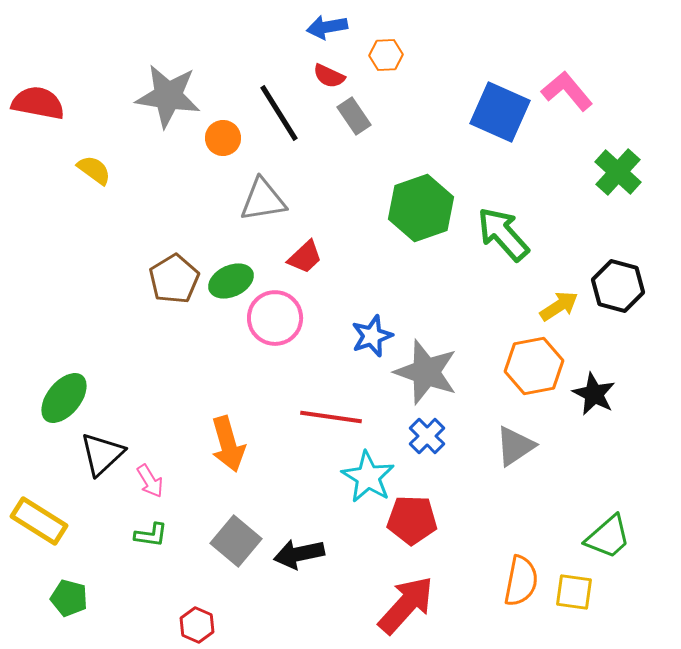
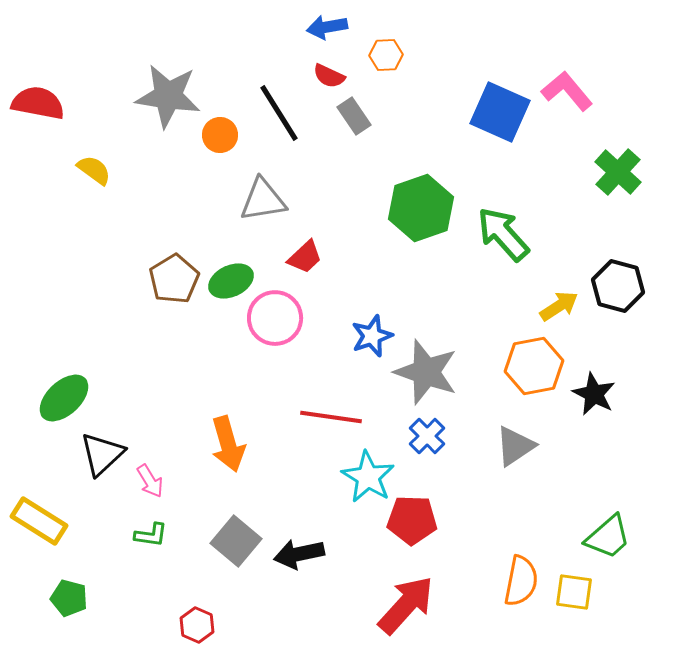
orange circle at (223, 138): moved 3 px left, 3 px up
green ellipse at (64, 398): rotated 8 degrees clockwise
